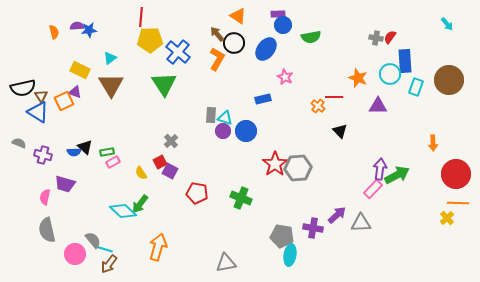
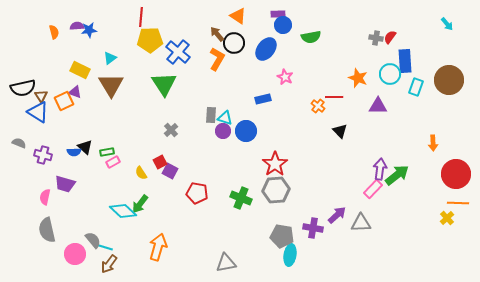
gray cross at (171, 141): moved 11 px up
gray hexagon at (298, 168): moved 22 px left, 22 px down
green arrow at (397, 175): rotated 10 degrees counterclockwise
cyan line at (104, 249): moved 2 px up
